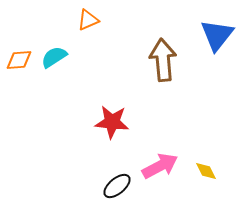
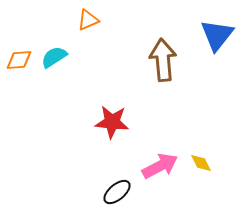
yellow diamond: moved 5 px left, 8 px up
black ellipse: moved 6 px down
